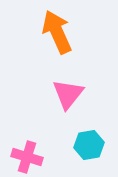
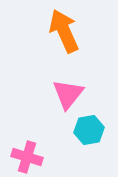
orange arrow: moved 7 px right, 1 px up
cyan hexagon: moved 15 px up
